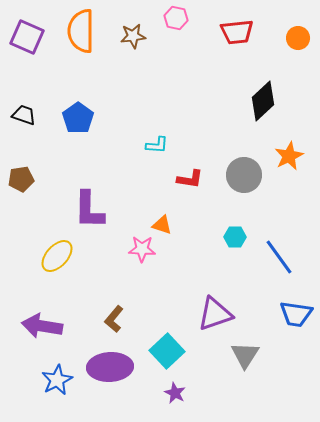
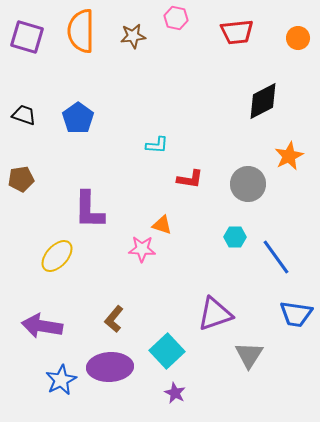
purple square: rotated 8 degrees counterclockwise
black diamond: rotated 15 degrees clockwise
gray circle: moved 4 px right, 9 px down
blue line: moved 3 px left
gray triangle: moved 4 px right
blue star: moved 4 px right
